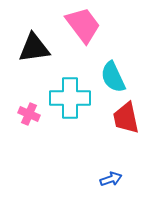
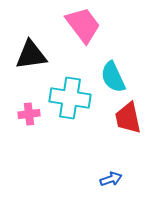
black triangle: moved 3 px left, 7 px down
cyan cross: rotated 9 degrees clockwise
pink cross: rotated 30 degrees counterclockwise
red trapezoid: moved 2 px right
